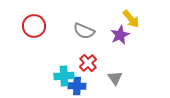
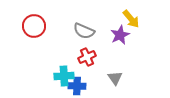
red cross: moved 1 px left, 6 px up; rotated 18 degrees clockwise
